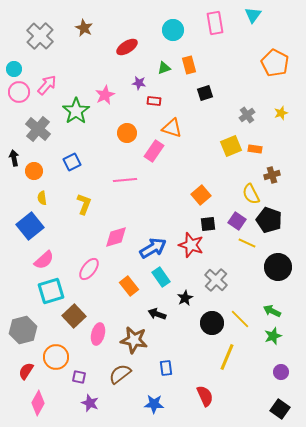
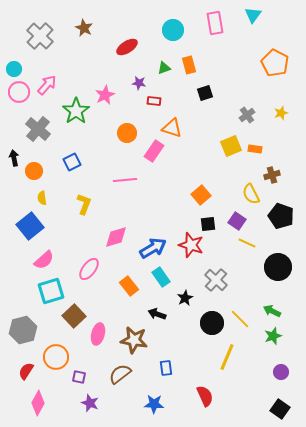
black pentagon at (269, 220): moved 12 px right, 4 px up
